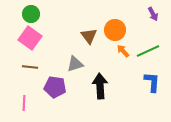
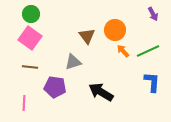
brown triangle: moved 2 px left
gray triangle: moved 2 px left, 2 px up
black arrow: moved 1 px right, 6 px down; rotated 55 degrees counterclockwise
